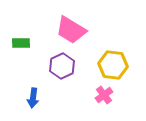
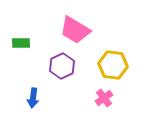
pink trapezoid: moved 4 px right
pink cross: moved 3 px down
